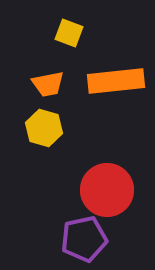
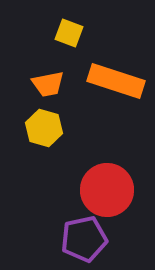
orange rectangle: rotated 24 degrees clockwise
